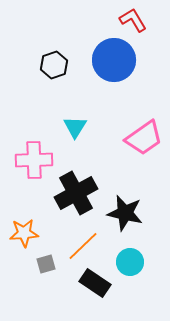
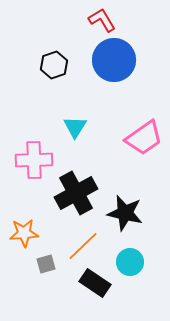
red L-shape: moved 31 px left
